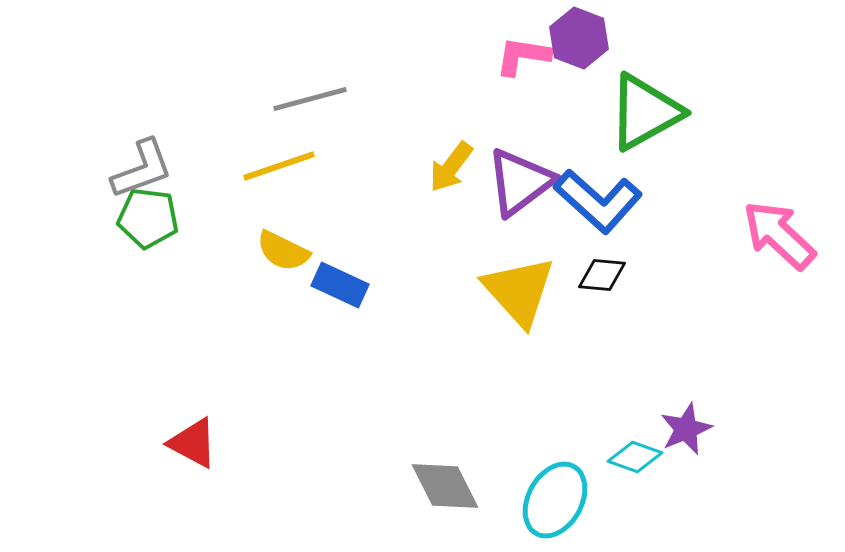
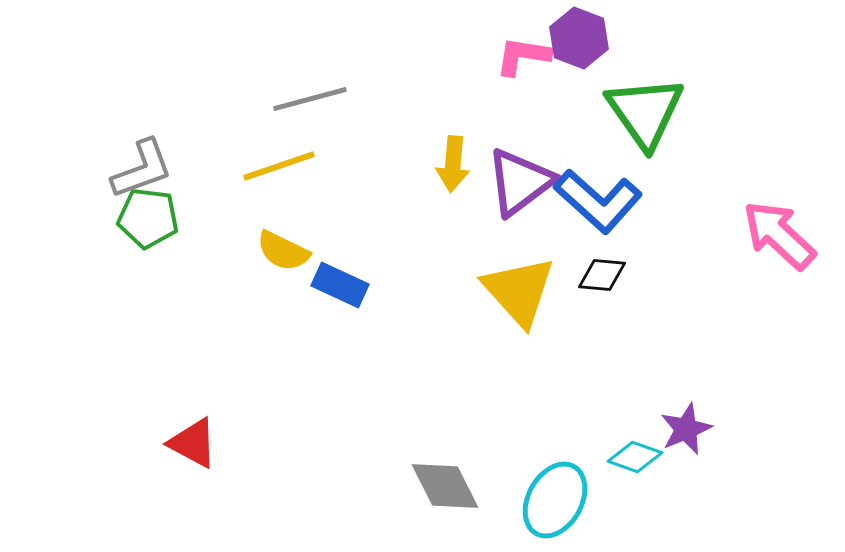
green triangle: rotated 36 degrees counterclockwise
yellow arrow: moved 2 px right, 3 px up; rotated 32 degrees counterclockwise
